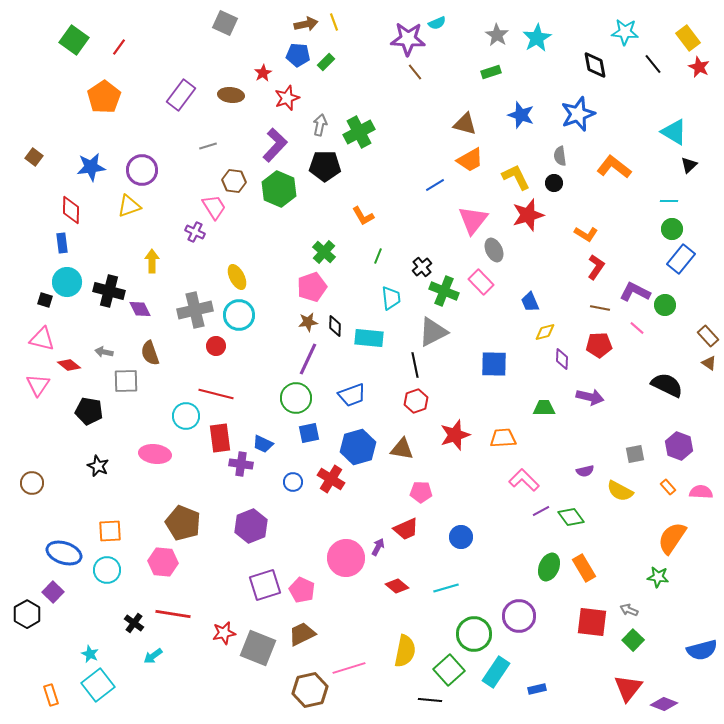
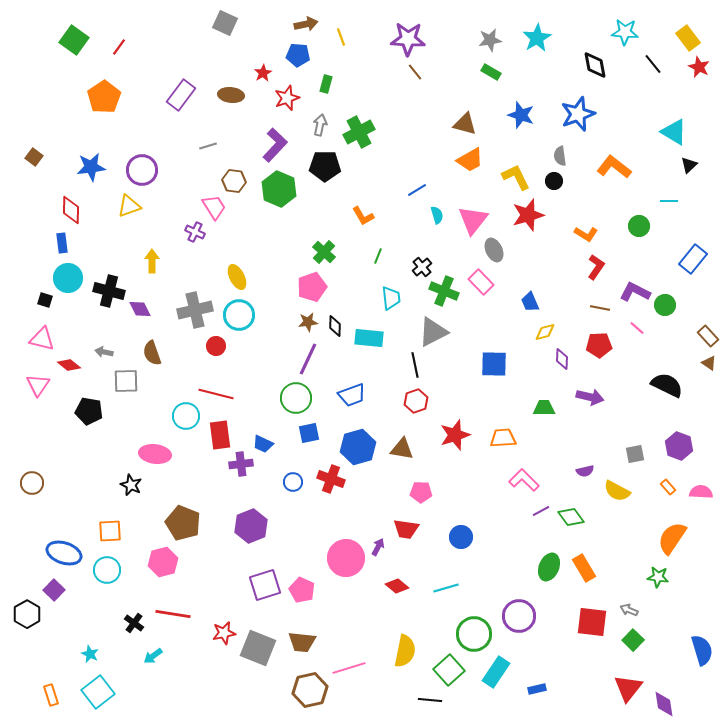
yellow line at (334, 22): moved 7 px right, 15 px down
cyan semicircle at (437, 23): moved 192 px down; rotated 84 degrees counterclockwise
gray star at (497, 35): moved 7 px left, 5 px down; rotated 30 degrees clockwise
green rectangle at (326, 62): moved 22 px down; rotated 30 degrees counterclockwise
green rectangle at (491, 72): rotated 48 degrees clockwise
black circle at (554, 183): moved 2 px up
blue line at (435, 185): moved 18 px left, 5 px down
green circle at (672, 229): moved 33 px left, 3 px up
blue rectangle at (681, 259): moved 12 px right
cyan circle at (67, 282): moved 1 px right, 4 px up
brown semicircle at (150, 353): moved 2 px right
red rectangle at (220, 438): moved 3 px up
purple cross at (241, 464): rotated 15 degrees counterclockwise
black star at (98, 466): moved 33 px right, 19 px down
red cross at (331, 479): rotated 12 degrees counterclockwise
yellow semicircle at (620, 491): moved 3 px left
red trapezoid at (406, 529): rotated 32 degrees clockwise
pink hexagon at (163, 562): rotated 20 degrees counterclockwise
purple square at (53, 592): moved 1 px right, 2 px up
brown trapezoid at (302, 634): moved 8 px down; rotated 148 degrees counterclockwise
blue semicircle at (702, 650): rotated 92 degrees counterclockwise
cyan square at (98, 685): moved 7 px down
purple diamond at (664, 704): rotated 60 degrees clockwise
